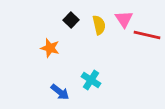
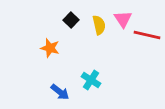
pink triangle: moved 1 px left
